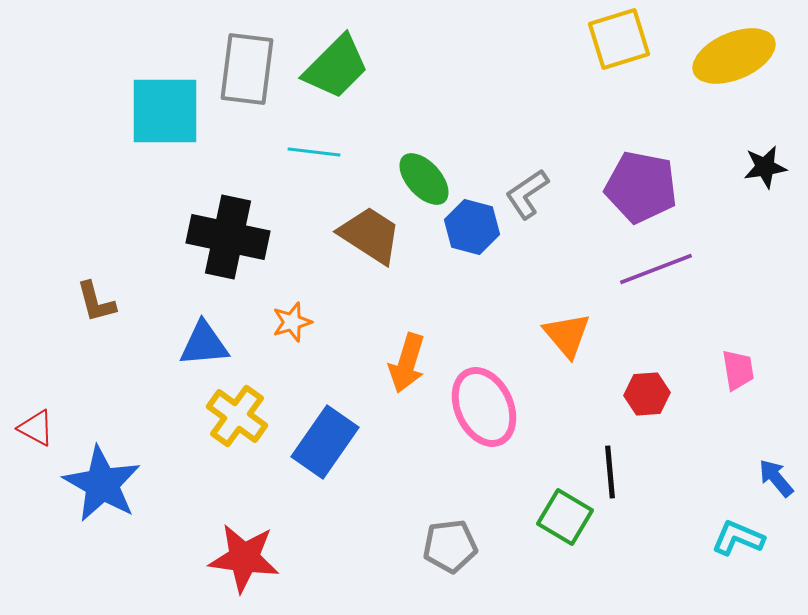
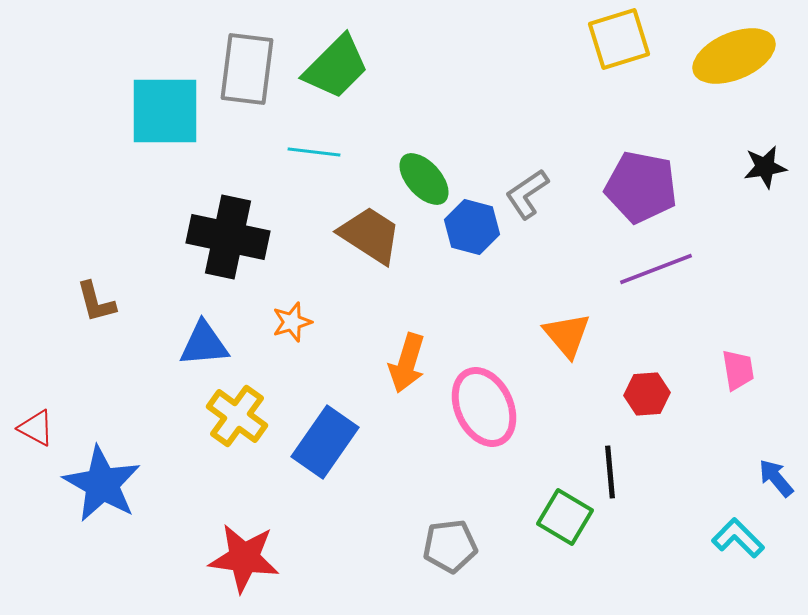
cyan L-shape: rotated 22 degrees clockwise
